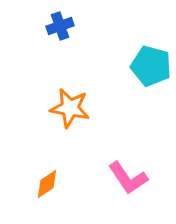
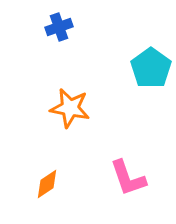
blue cross: moved 1 px left, 1 px down
cyan pentagon: moved 2 px down; rotated 21 degrees clockwise
pink L-shape: rotated 15 degrees clockwise
